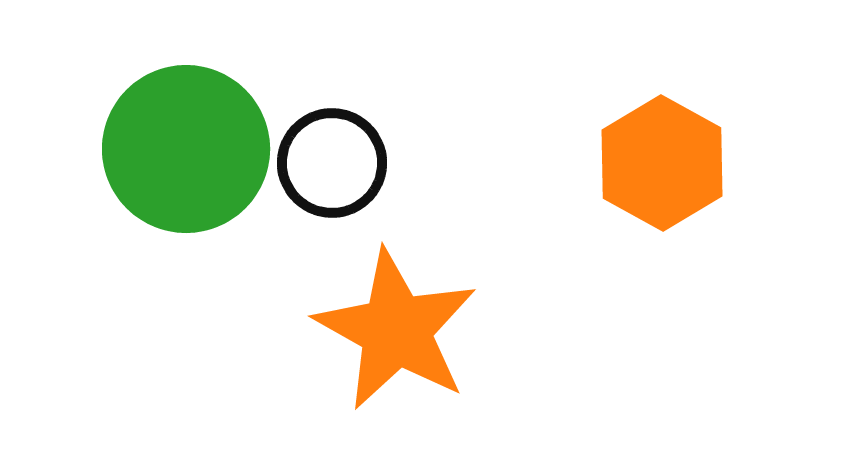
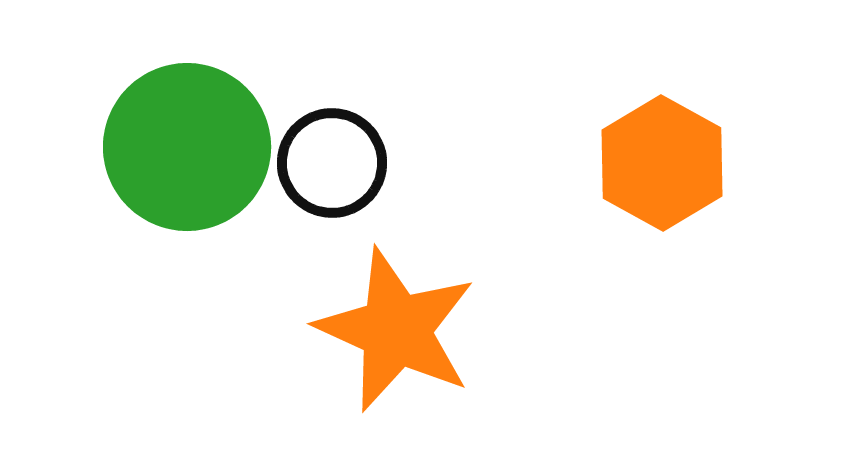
green circle: moved 1 px right, 2 px up
orange star: rotated 5 degrees counterclockwise
